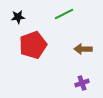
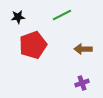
green line: moved 2 px left, 1 px down
